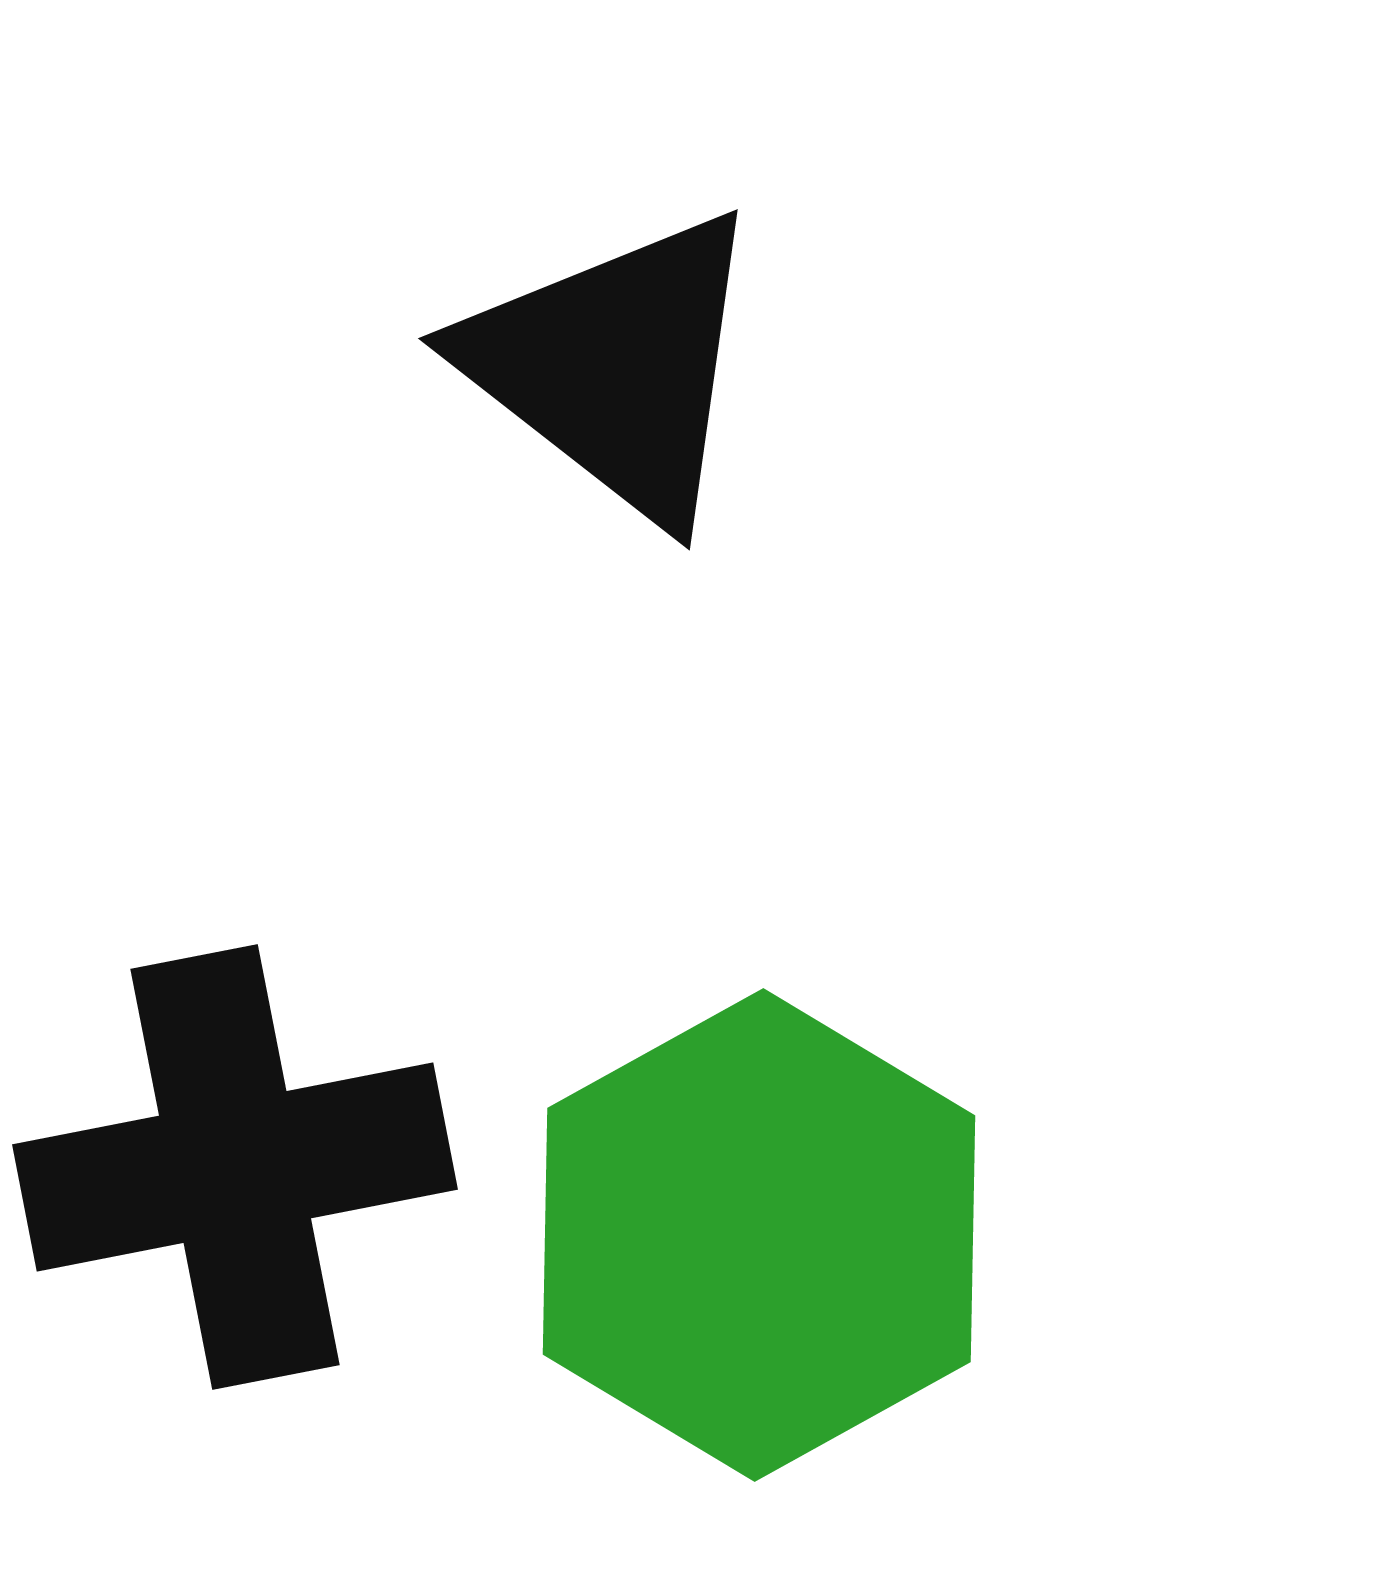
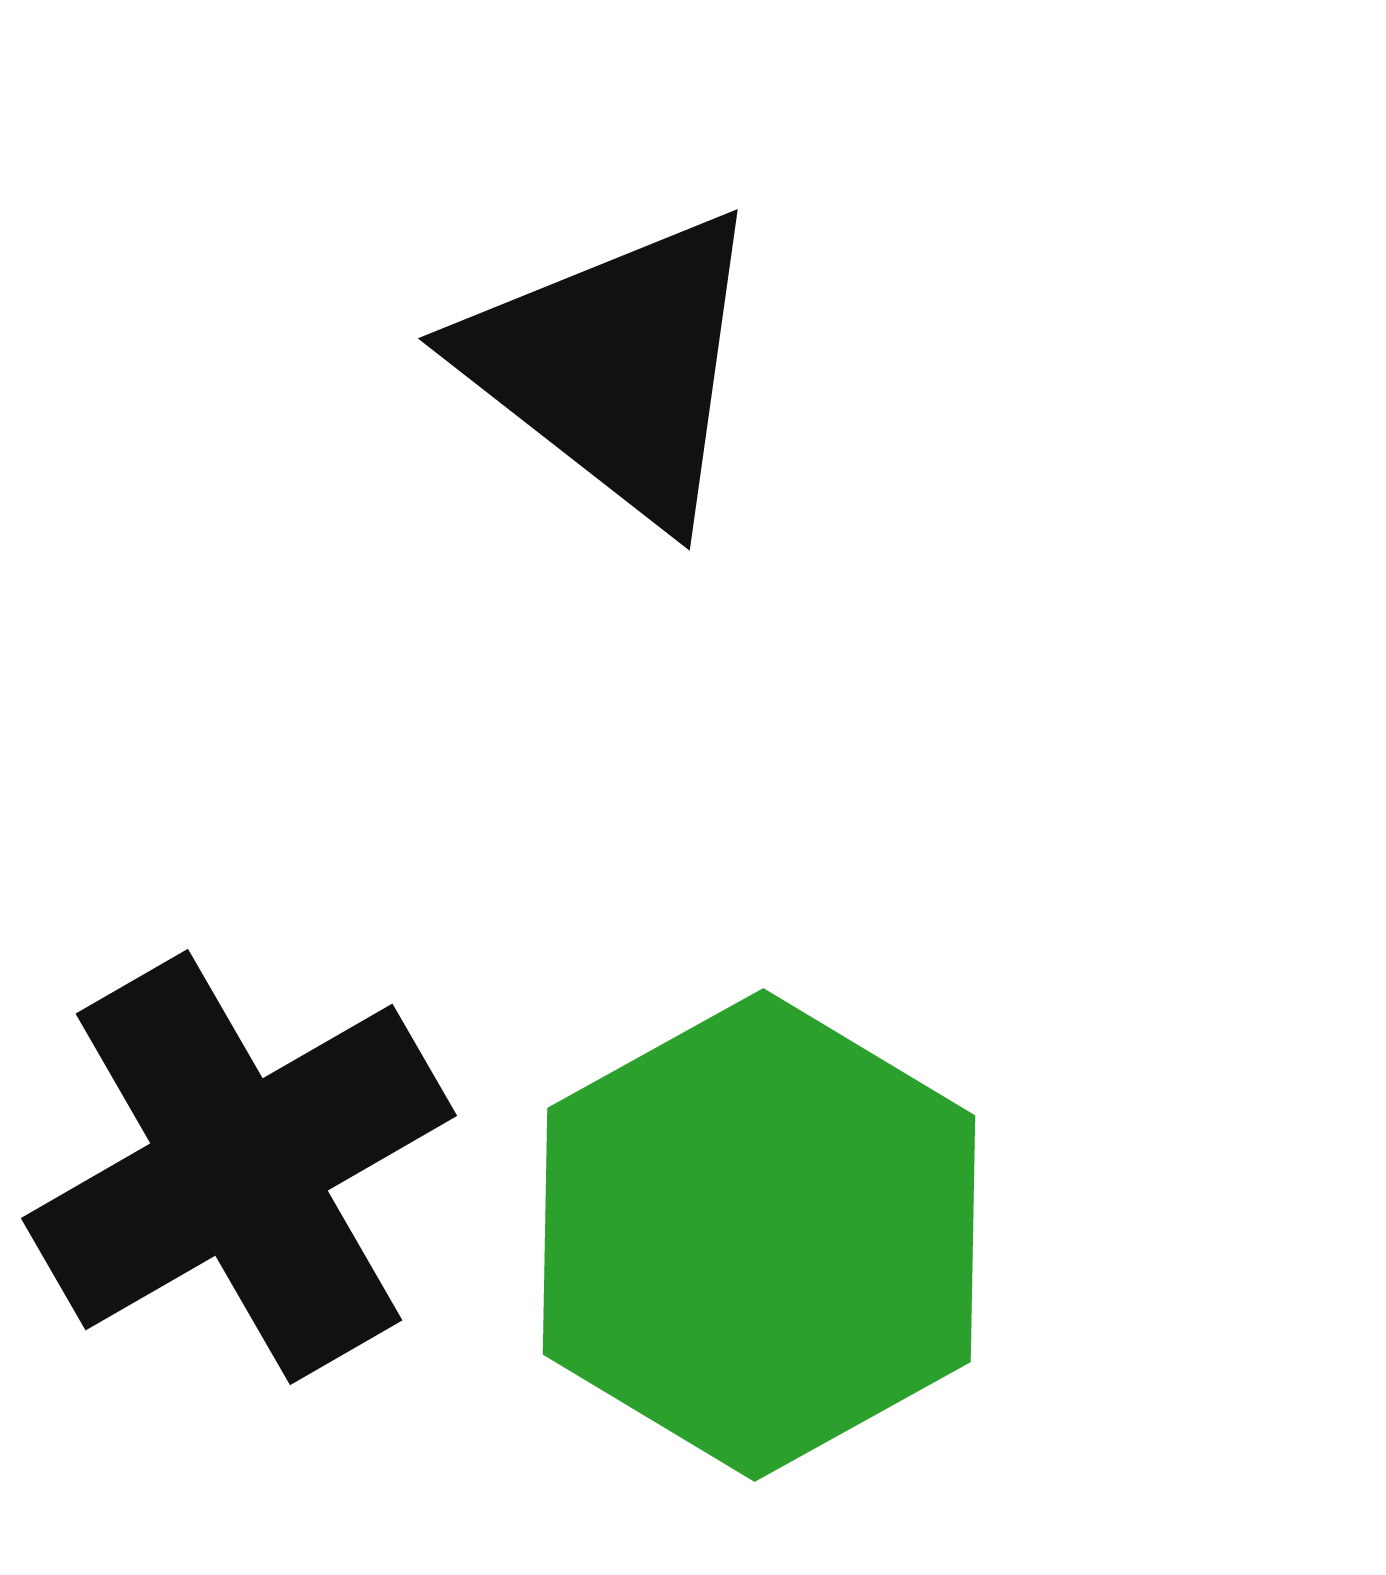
black cross: moved 4 px right; rotated 19 degrees counterclockwise
